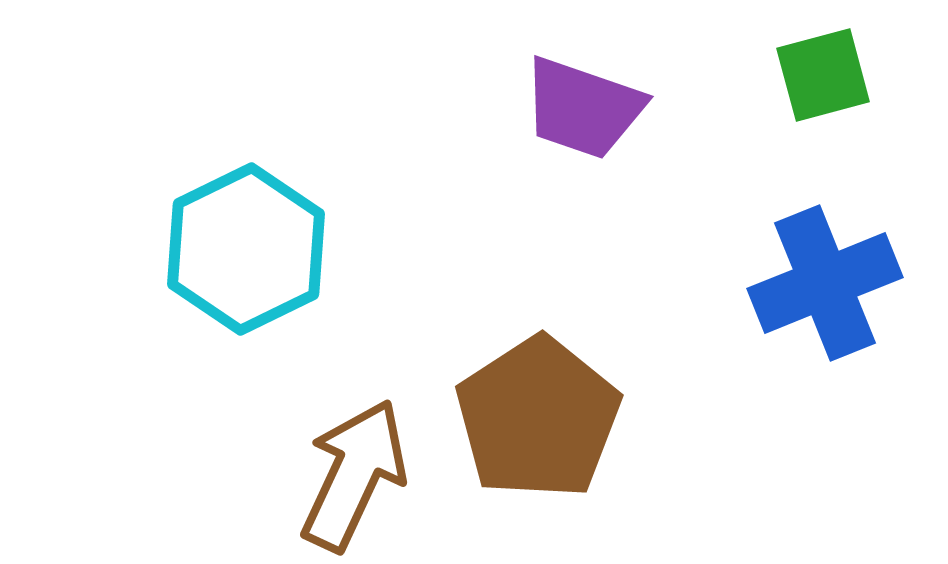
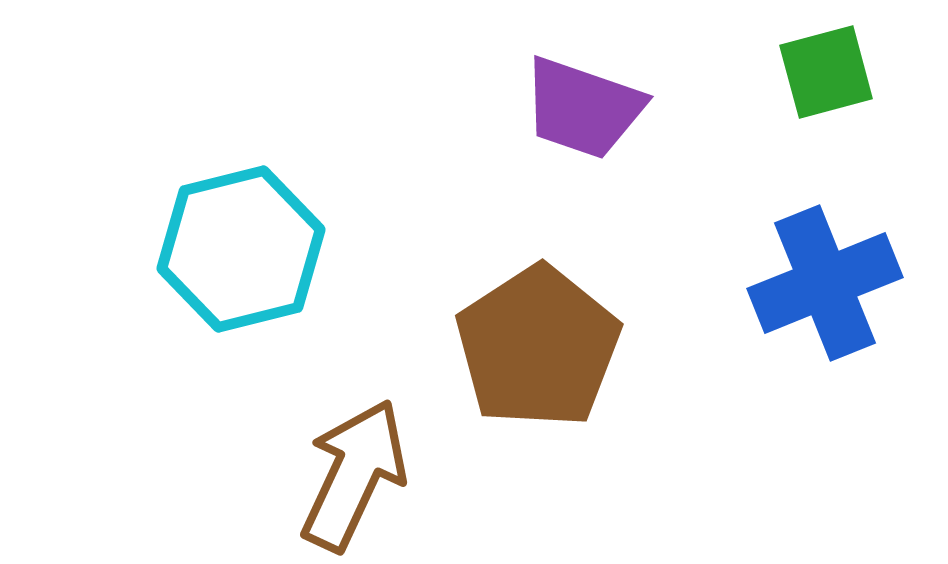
green square: moved 3 px right, 3 px up
cyan hexagon: moved 5 px left; rotated 12 degrees clockwise
brown pentagon: moved 71 px up
